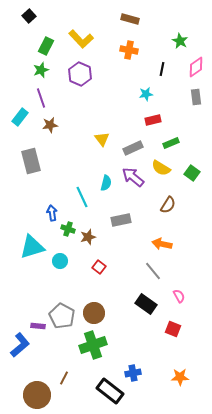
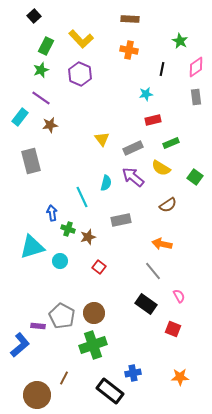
black square at (29, 16): moved 5 px right
brown rectangle at (130, 19): rotated 12 degrees counterclockwise
purple line at (41, 98): rotated 36 degrees counterclockwise
green square at (192, 173): moved 3 px right, 4 px down
brown semicircle at (168, 205): rotated 24 degrees clockwise
